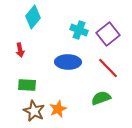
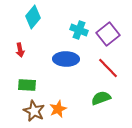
blue ellipse: moved 2 px left, 3 px up
